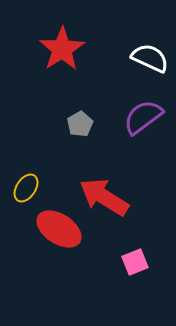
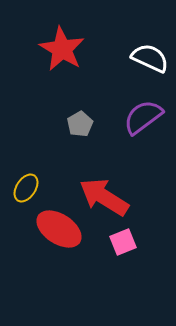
red star: rotated 9 degrees counterclockwise
pink square: moved 12 px left, 20 px up
